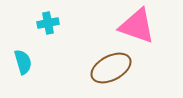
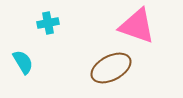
cyan semicircle: rotated 15 degrees counterclockwise
